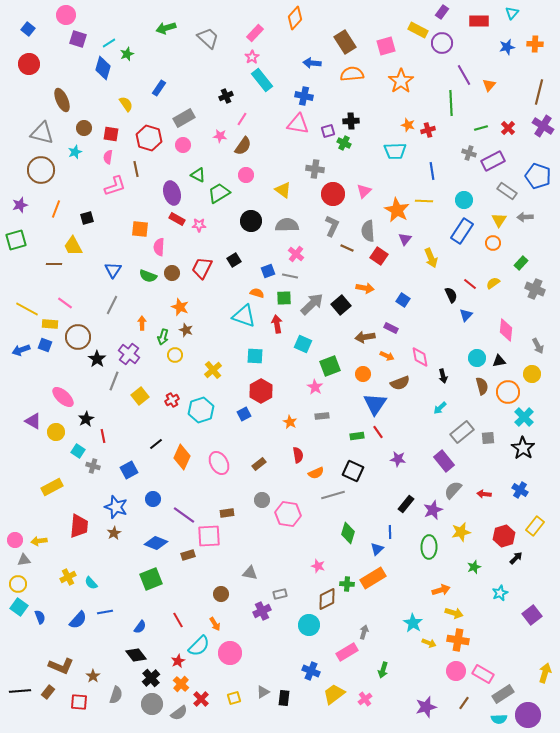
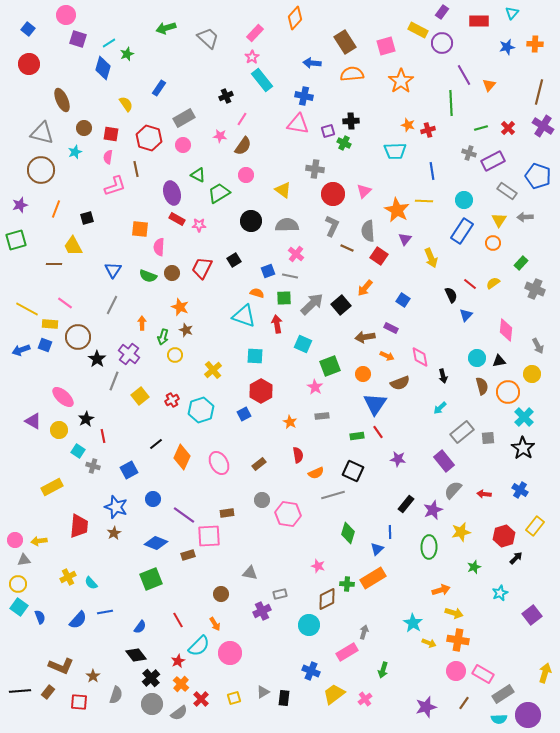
orange arrow at (365, 288): rotated 120 degrees clockwise
yellow circle at (56, 432): moved 3 px right, 2 px up
